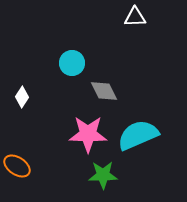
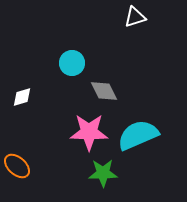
white triangle: rotated 15 degrees counterclockwise
white diamond: rotated 40 degrees clockwise
pink star: moved 1 px right, 2 px up
orange ellipse: rotated 8 degrees clockwise
green star: moved 2 px up
